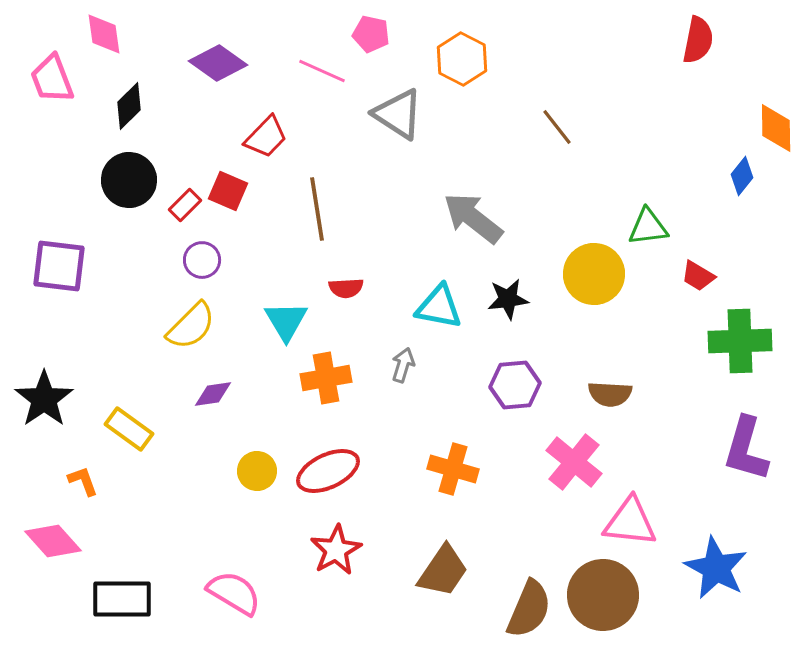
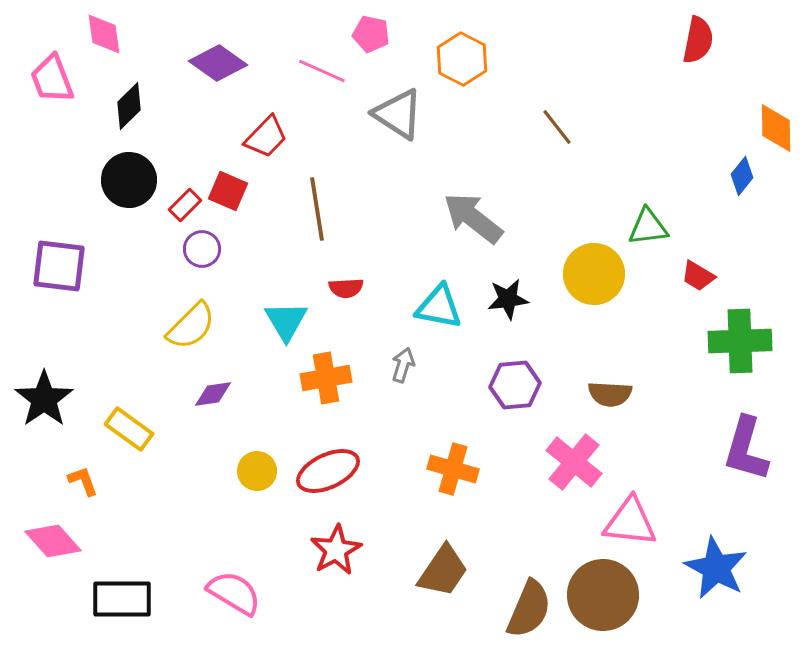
purple circle at (202, 260): moved 11 px up
